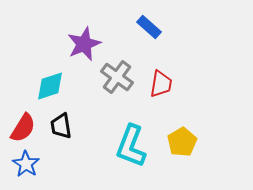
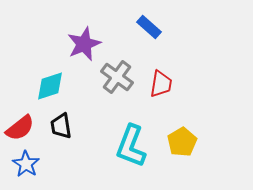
red semicircle: moved 3 px left; rotated 20 degrees clockwise
